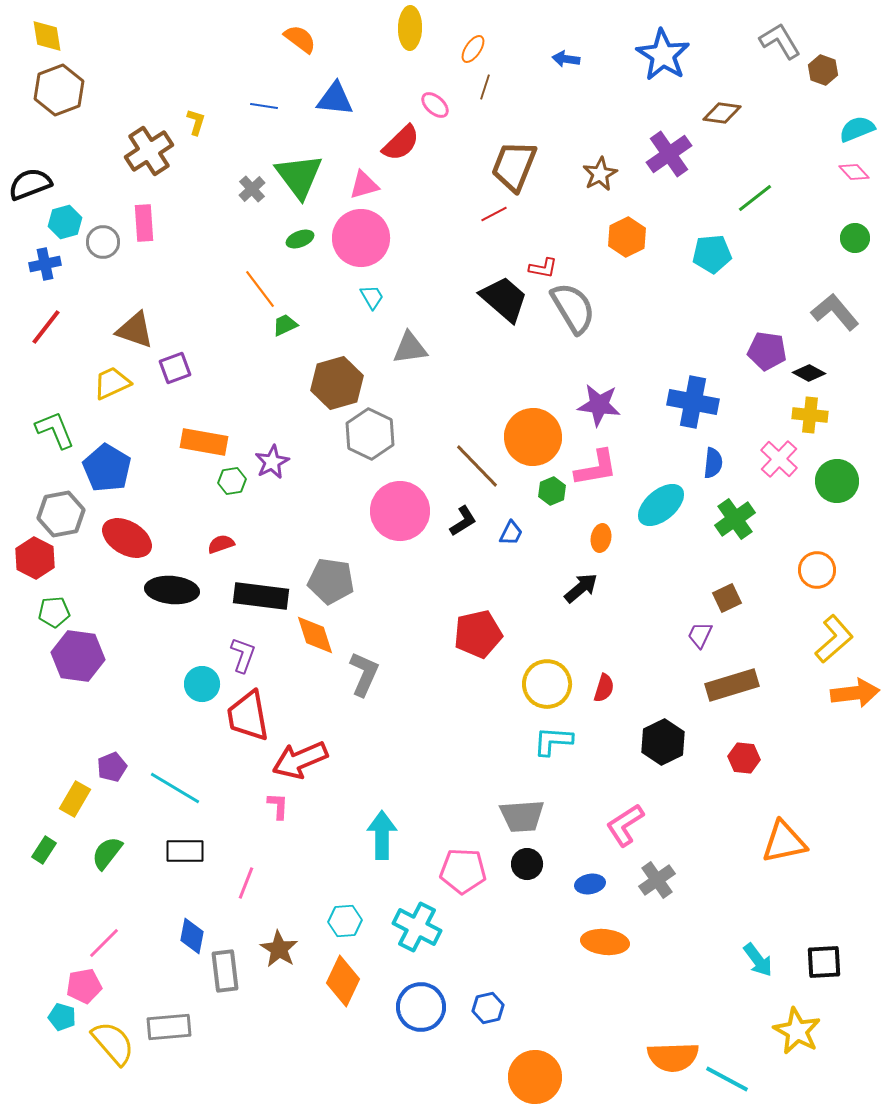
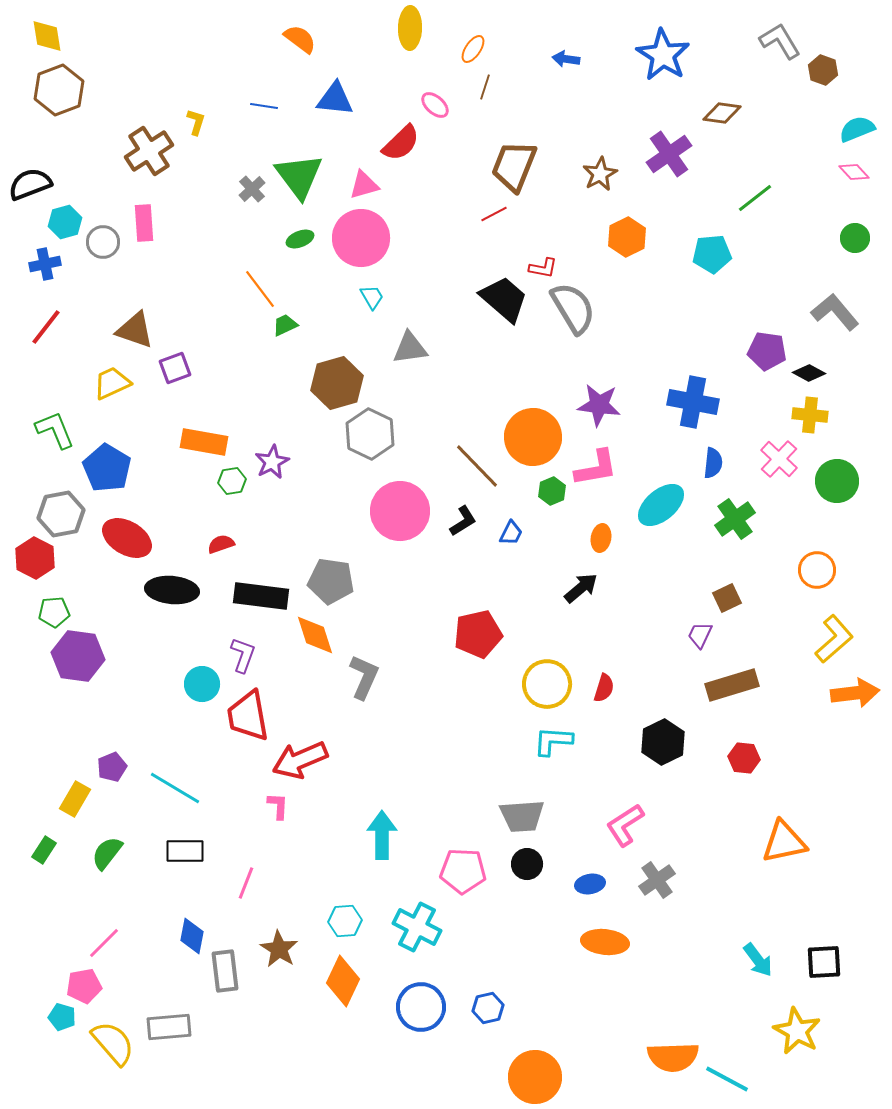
gray L-shape at (364, 674): moved 3 px down
